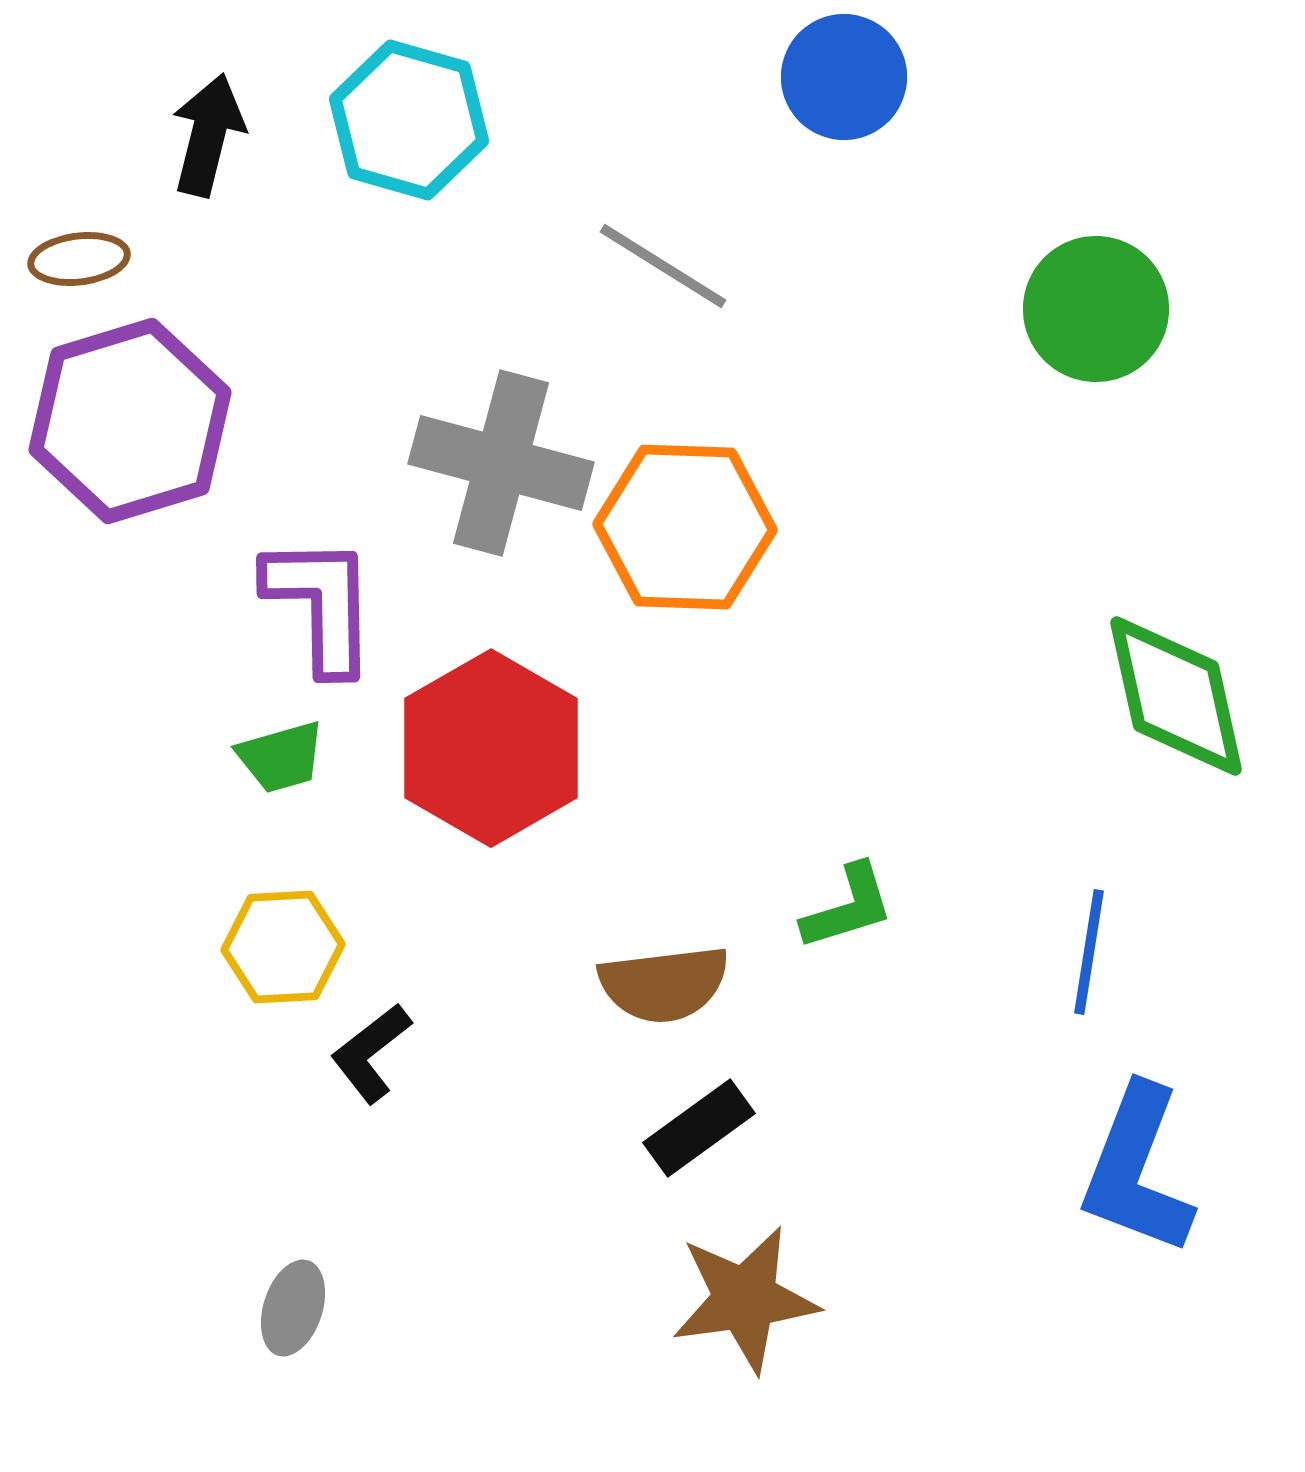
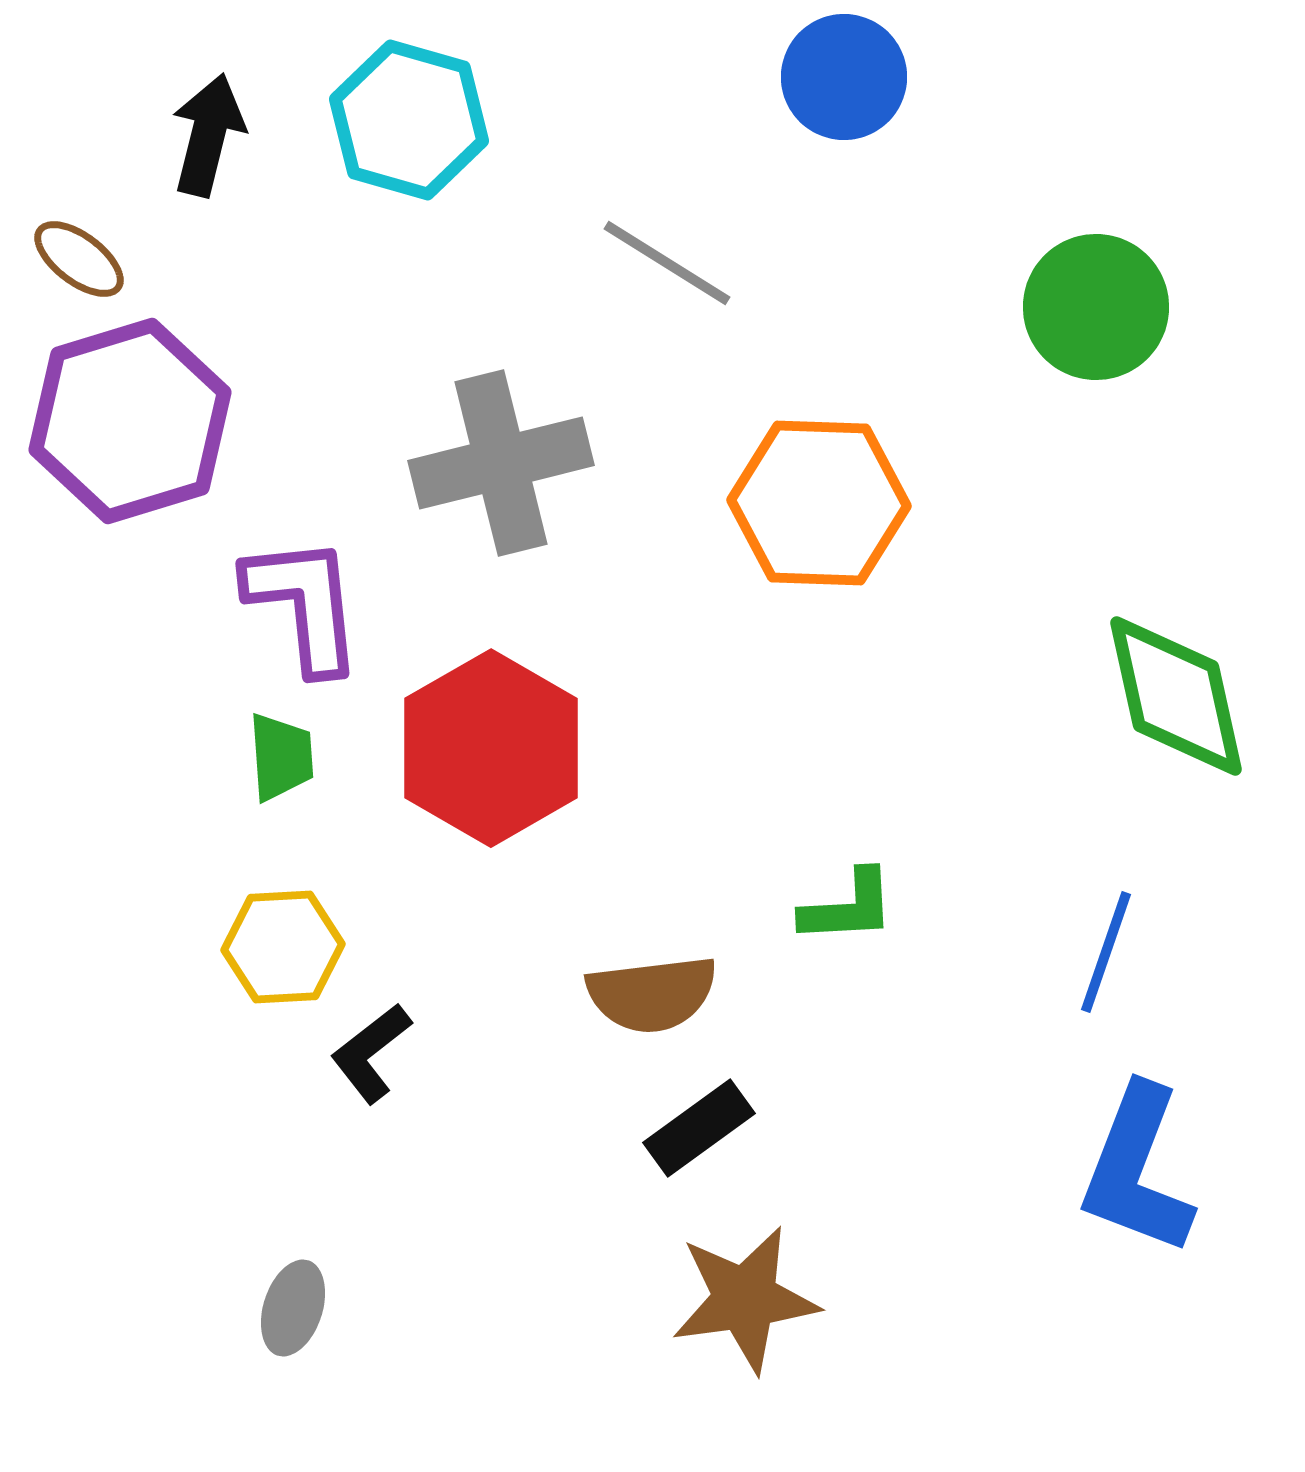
brown ellipse: rotated 44 degrees clockwise
gray line: moved 4 px right, 3 px up
green circle: moved 2 px up
gray cross: rotated 29 degrees counterclockwise
orange hexagon: moved 134 px right, 24 px up
purple L-shape: moved 17 px left; rotated 5 degrees counterclockwise
green trapezoid: rotated 78 degrees counterclockwise
green L-shape: rotated 14 degrees clockwise
blue line: moved 17 px right; rotated 10 degrees clockwise
brown semicircle: moved 12 px left, 10 px down
